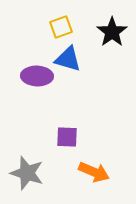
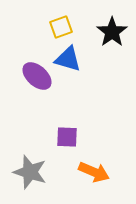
purple ellipse: rotated 40 degrees clockwise
gray star: moved 3 px right, 1 px up
